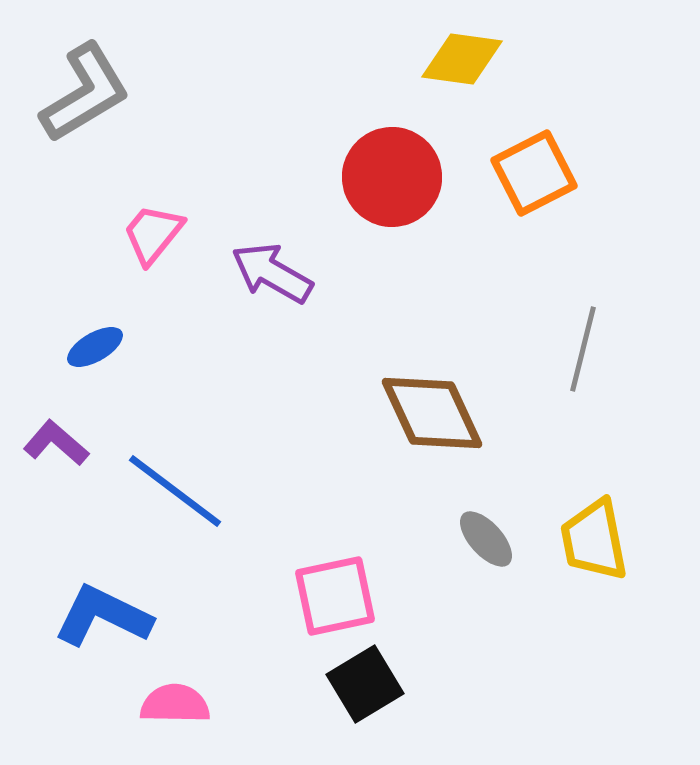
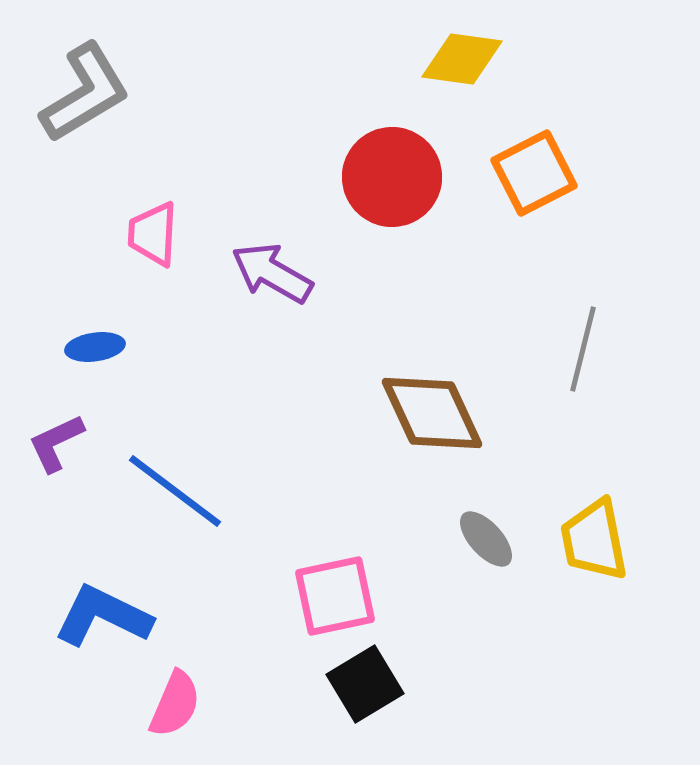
pink trapezoid: rotated 36 degrees counterclockwise
blue ellipse: rotated 22 degrees clockwise
purple L-shape: rotated 66 degrees counterclockwise
pink semicircle: rotated 112 degrees clockwise
